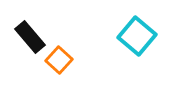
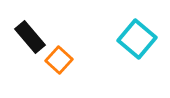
cyan square: moved 3 px down
